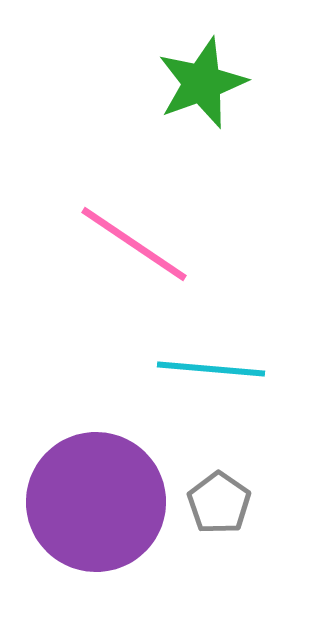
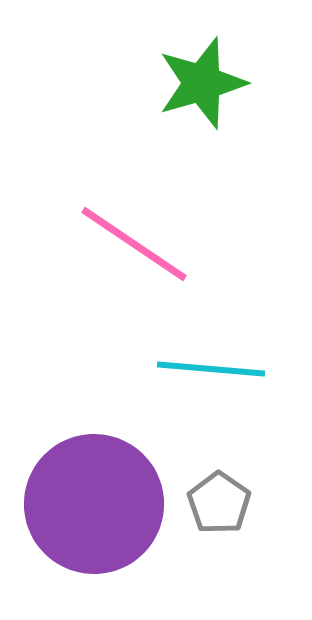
green star: rotated 4 degrees clockwise
purple circle: moved 2 px left, 2 px down
